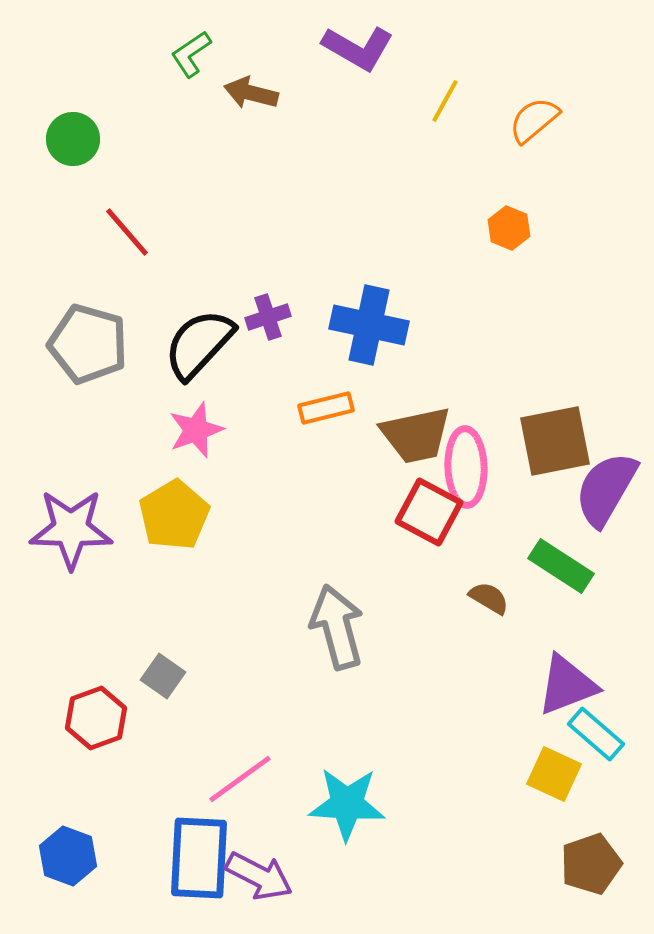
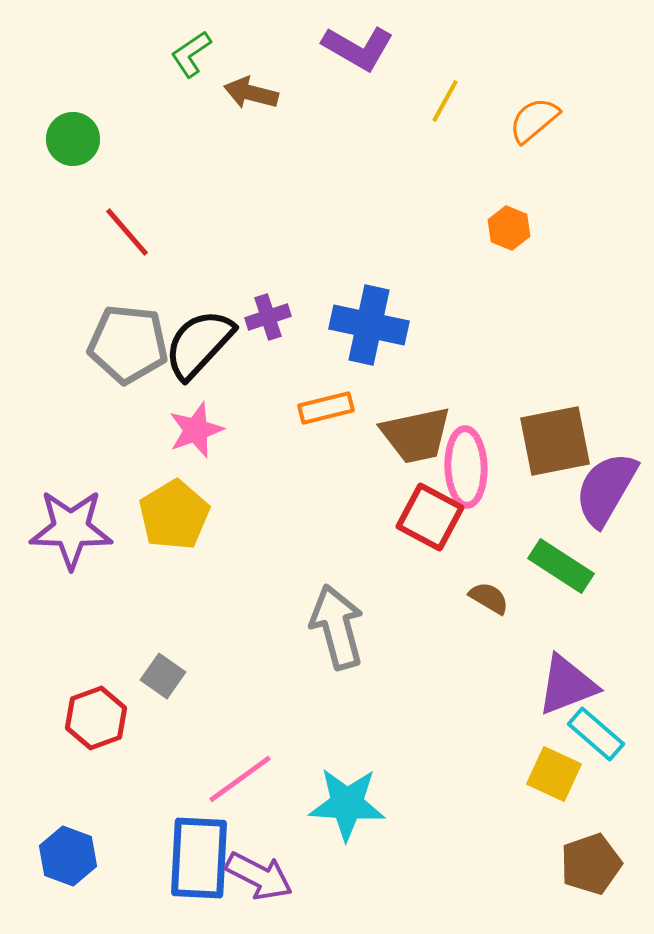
gray pentagon: moved 40 px right; rotated 10 degrees counterclockwise
red square: moved 1 px right, 5 px down
